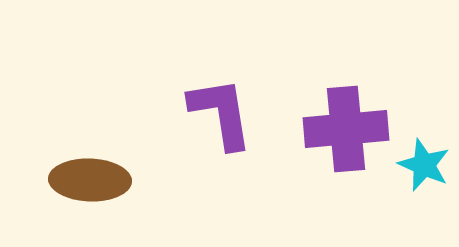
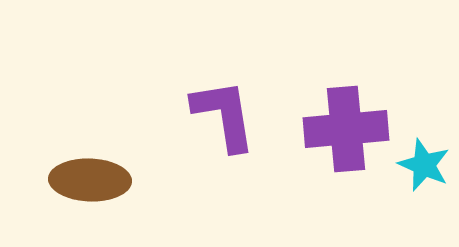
purple L-shape: moved 3 px right, 2 px down
